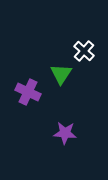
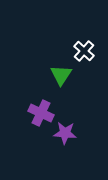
green triangle: moved 1 px down
purple cross: moved 13 px right, 21 px down
